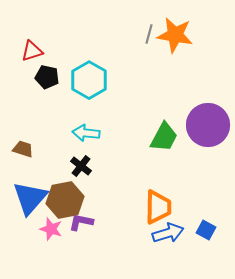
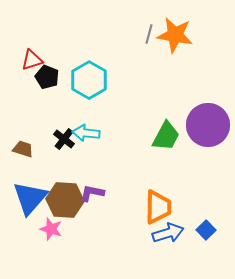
red triangle: moved 9 px down
black pentagon: rotated 10 degrees clockwise
green trapezoid: moved 2 px right, 1 px up
black cross: moved 17 px left, 27 px up
brown hexagon: rotated 15 degrees clockwise
purple L-shape: moved 11 px right, 29 px up
blue square: rotated 18 degrees clockwise
